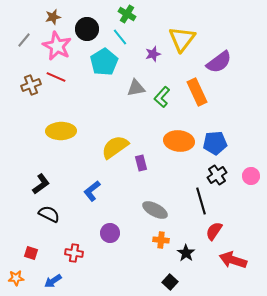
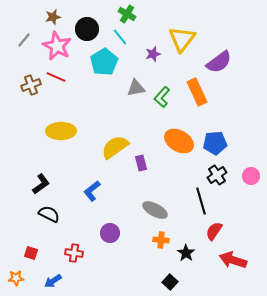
orange ellipse: rotated 24 degrees clockwise
